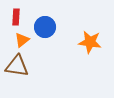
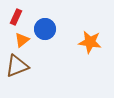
red rectangle: rotated 21 degrees clockwise
blue circle: moved 2 px down
brown triangle: rotated 30 degrees counterclockwise
